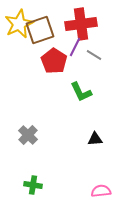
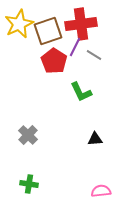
brown square: moved 8 px right, 1 px down
green cross: moved 4 px left, 1 px up
